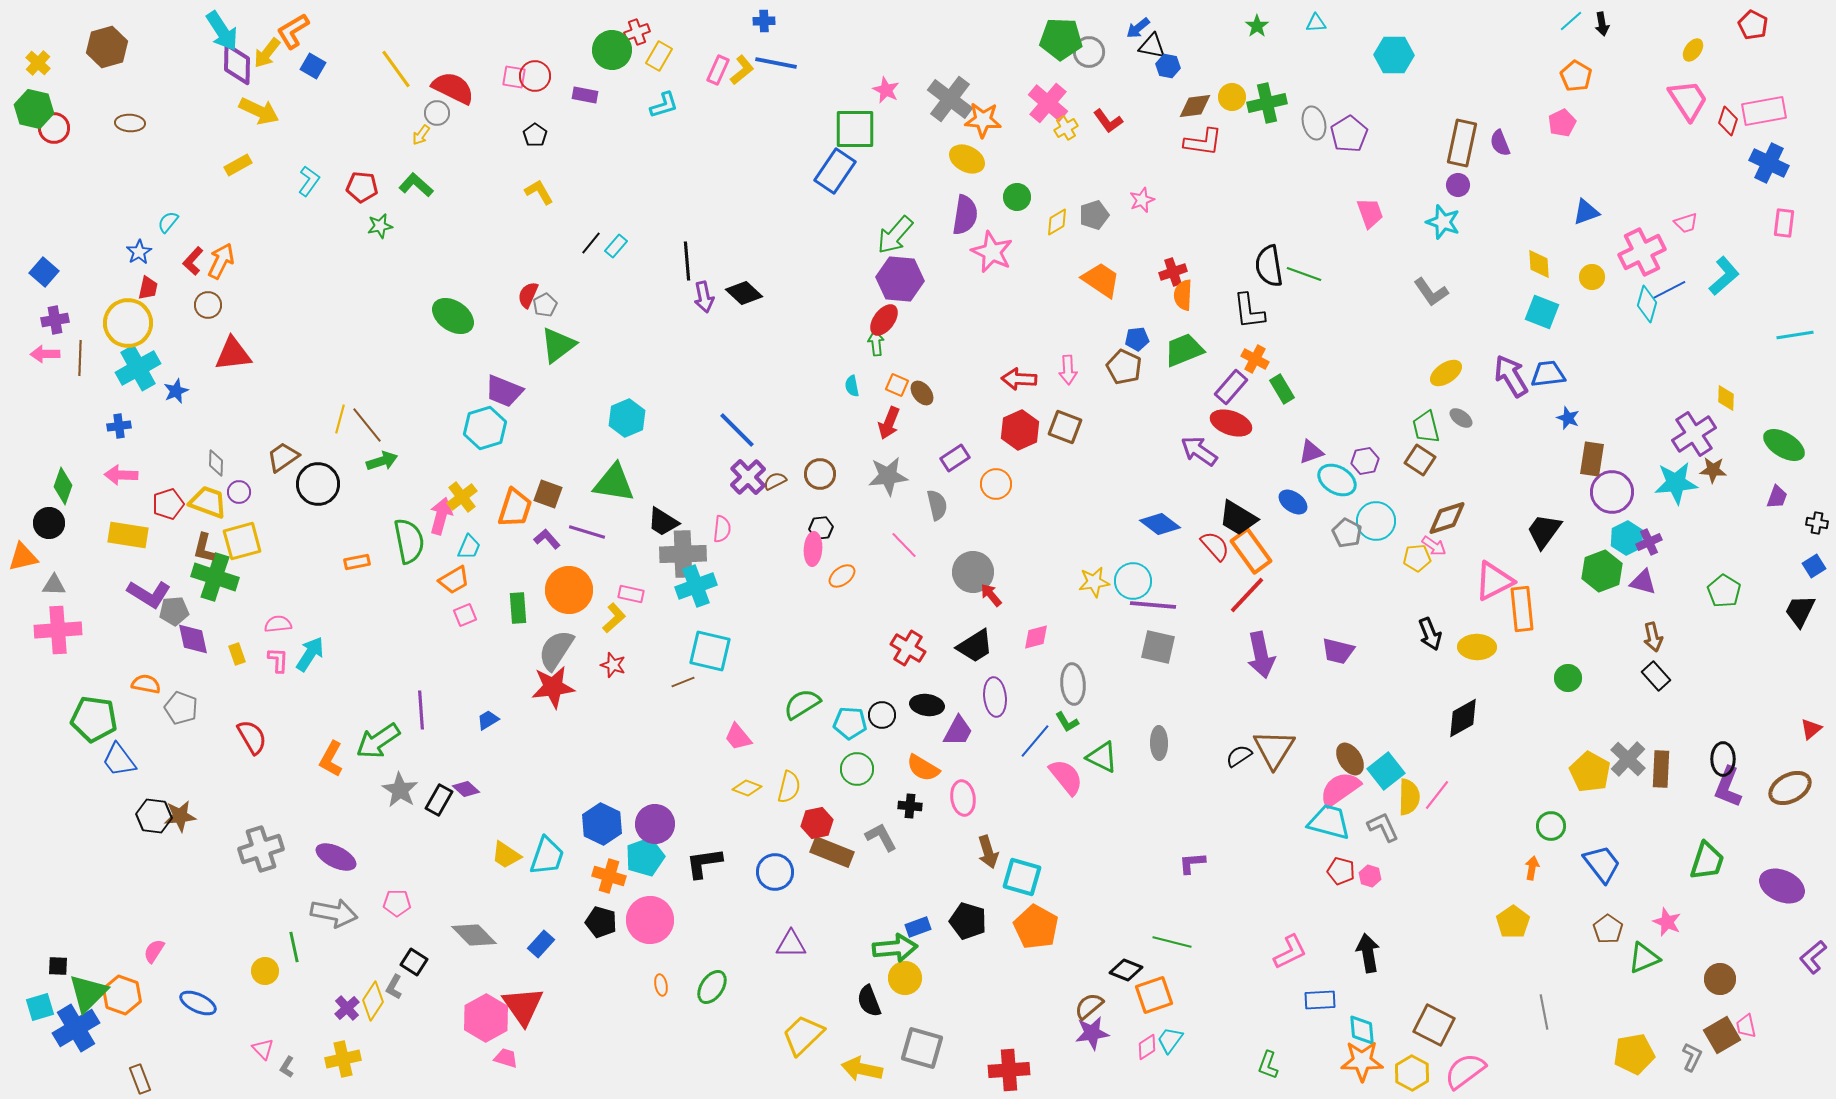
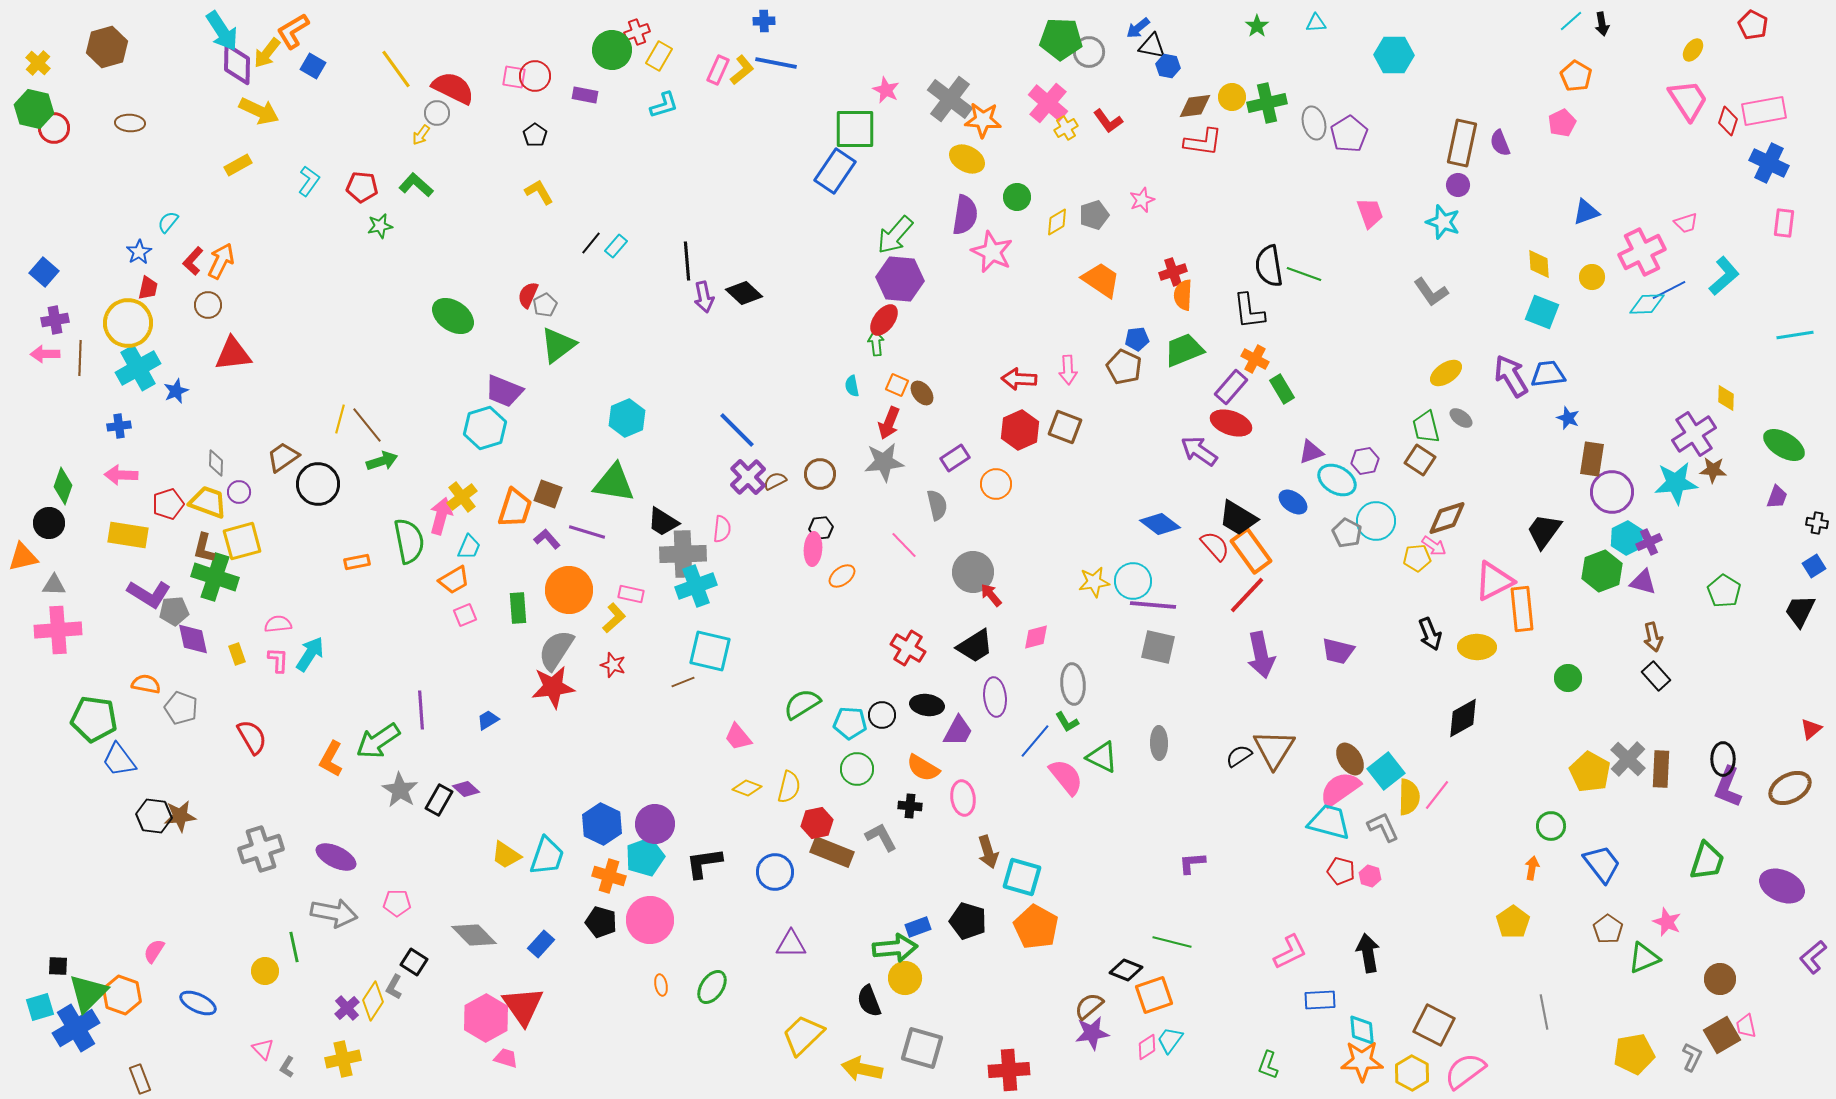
cyan diamond at (1647, 304): rotated 72 degrees clockwise
gray star at (888, 476): moved 4 px left, 14 px up
